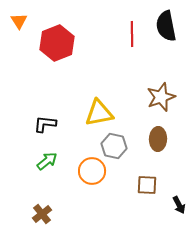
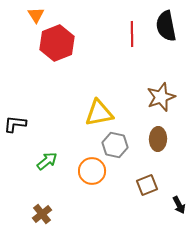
orange triangle: moved 17 px right, 6 px up
black L-shape: moved 30 px left
gray hexagon: moved 1 px right, 1 px up
brown square: rotated 25 degrees counterclockwise
